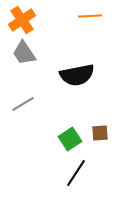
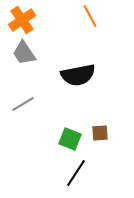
orange line: rotated 65 degrees clockwise
black semicircle: moved 1 px right
green square: rotated 35 degrees counterclockwise
